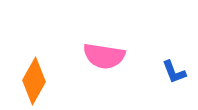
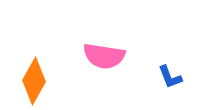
blue L-shape: moved 4 px left, 5 px down
